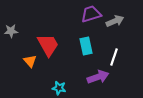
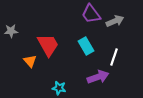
purple trapezoid: rotated 110 degrees counterclockwise
cyan rectangle: rotated 18 degrees counterclockwise
